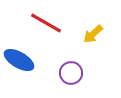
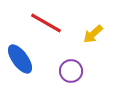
blue ellipse: moved 1 px right, 1 px up; rotated 24 degrees clockwise
purple circle: moved 2 px up
